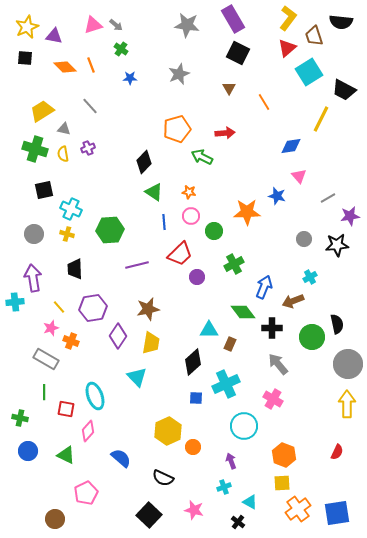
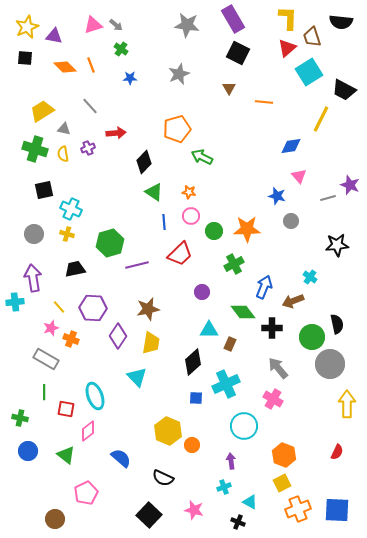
yellow L-shape at (288, 18): rotated 35 degrees counterclockwise
brown trapezoid at (314, 36): moved 2 px left, 1 px down
orange line at (264, 102): rotated 54 degrees counterclockwise
red arrow at (225, 133): moved 109 px left
gray line at (328, 198): rotated 14 degrees clockwise
orange star at (247, 212): moved 17 px down
purple star at (350, 216): moved 31 px up; rotated 30 degrees clockwise
green hexagon at (110, 230): moved 13 px down; rotated 12 degrees counterclockwise
gray circle at (304, 239): moved 13 px left, 18 px up
black trapezoid at (75, 269): rotated 80 degrees clockwise
purple circle at (197, 277): moved 5 px right, 15 px down
cyan cross at (310, 277): rotated 24 degrees counterclockwise
purple hexagon at (93, 308): rotated 12 degrees clockwise
orange cross at (71, 341): moved 2 px up
gray arrow at (278, 364): moved 4 px down
gray circle at (348, 364): moved 18 px left
pink diamond at (88, 431): rotated 10 degrees clockwise
yellow hexagon at (168, 431): rotated 12 degrees counterclockwise
orange circle at (193, 447): moved 1 px left, 2 px up
green triangle at (66, 455): rotated 12 degrees clockwise
purple arrow at (231, 461): rotated 14 degrees clockwise
yellow square at (282, 483): rotated 24 degrees counterclockwise
orange cross at (298, 509): rotated 15 degrees clockwise
blue square at (337, 513): moved 3 px up; rotated 12 degrees clockwise
black cross at (238, 522): rotated 16 degrees counterclockwise
